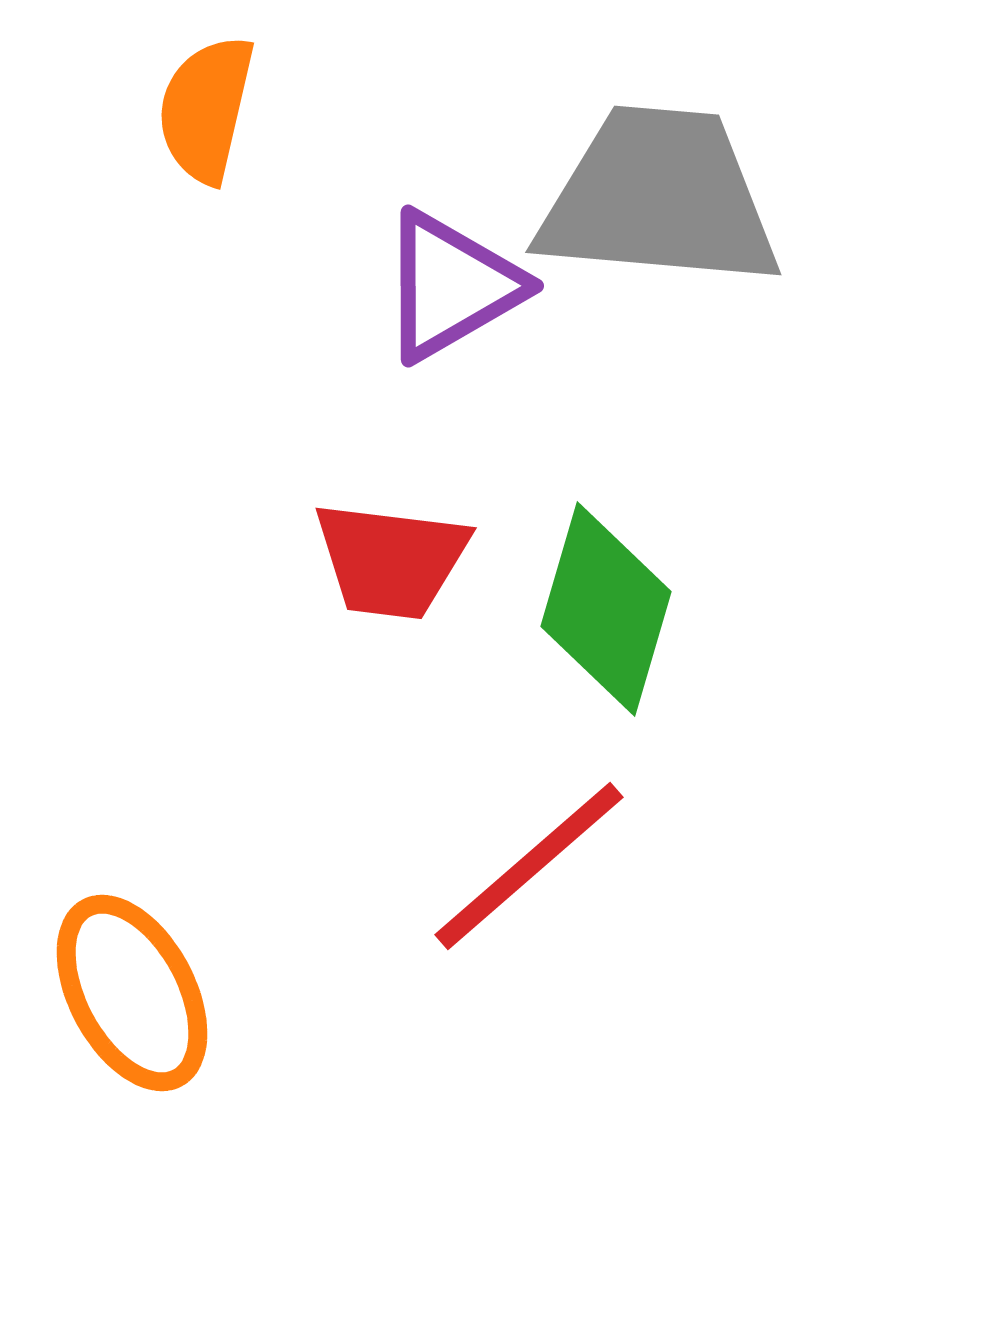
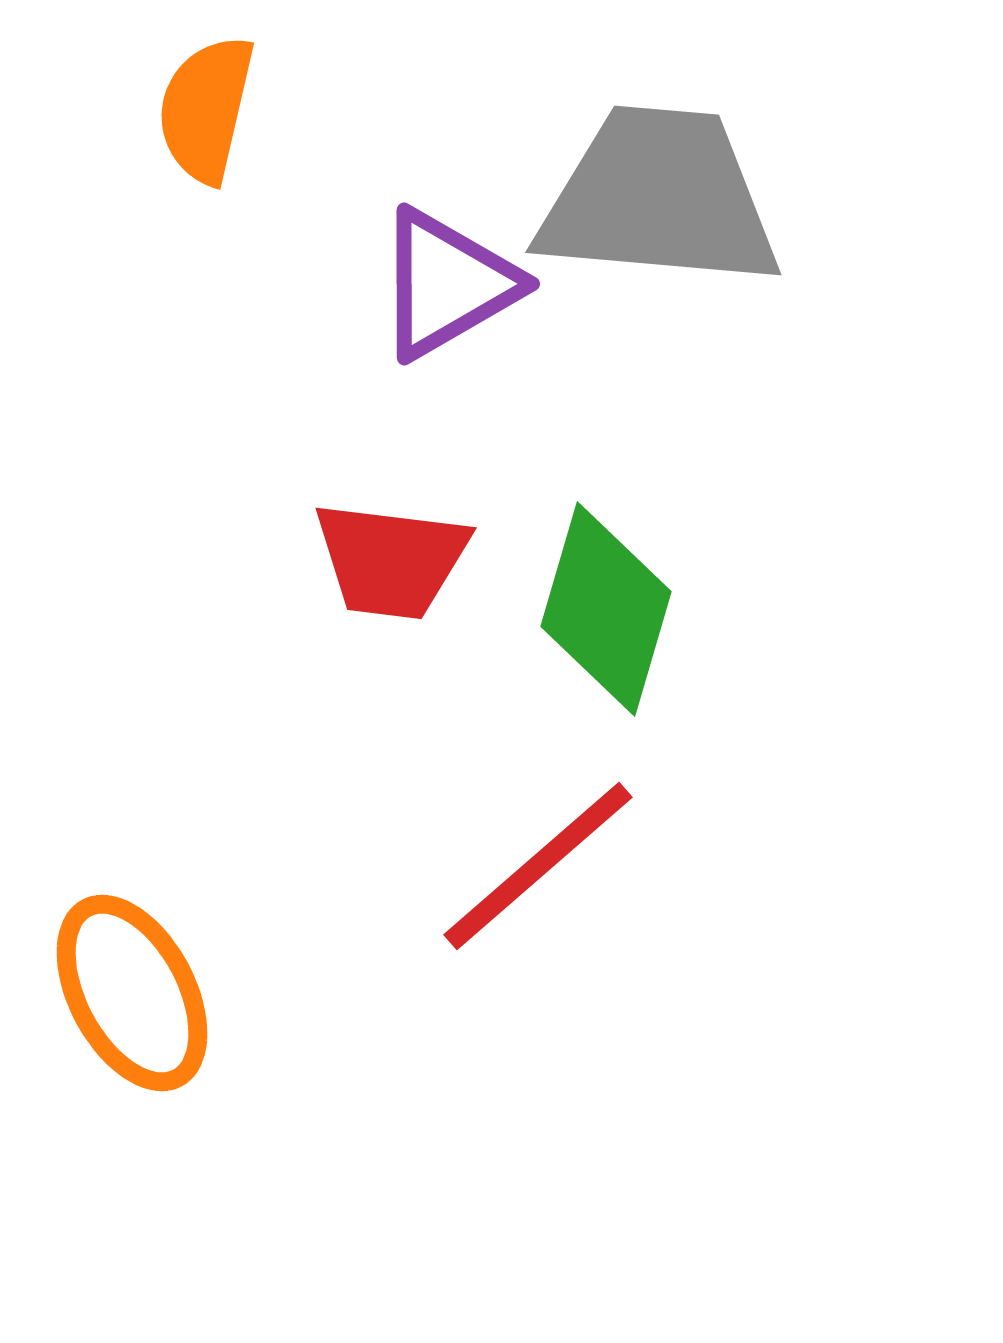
purple triangle: moved 4 px left, 2 px up
red line: moved 9 px right
